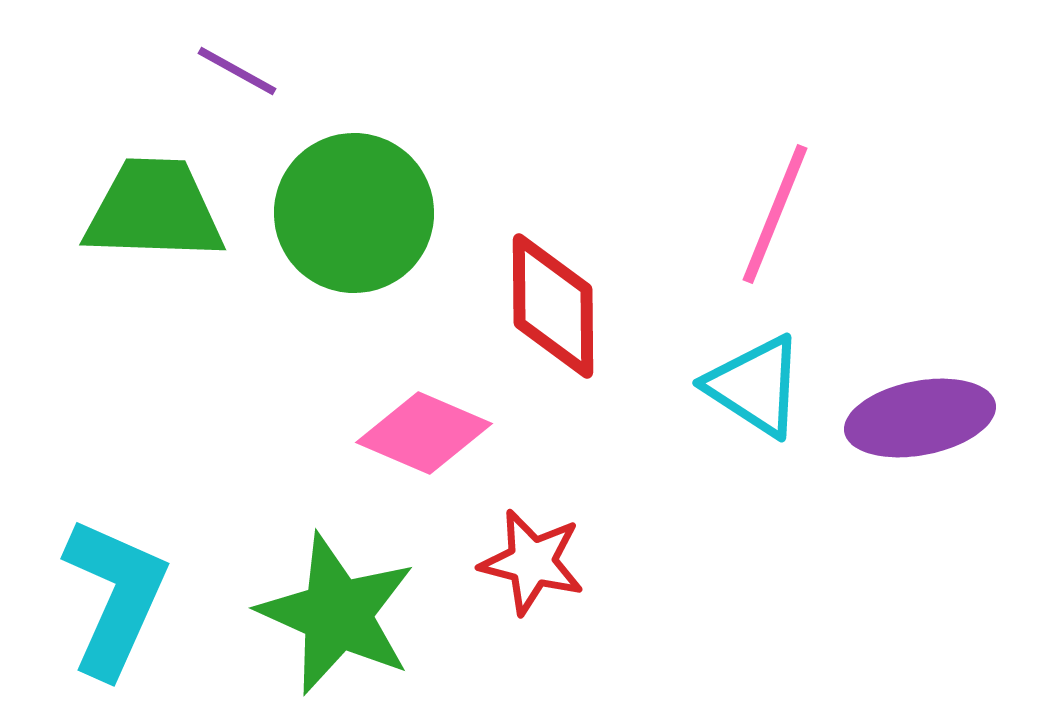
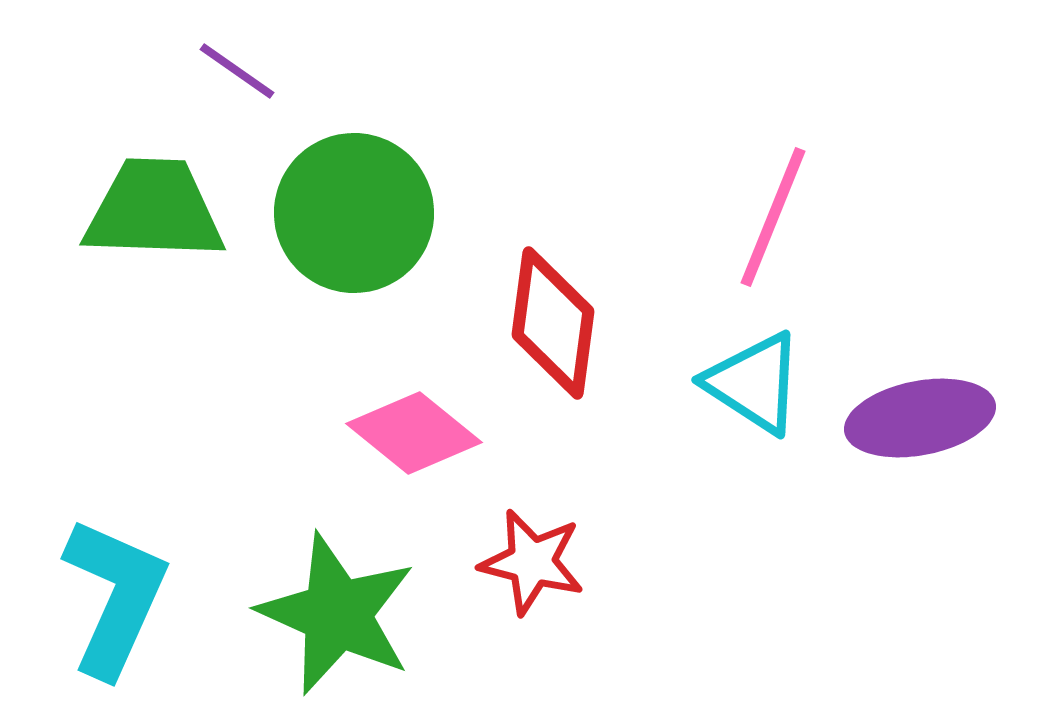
purple line: rotated 6 degrees clockwise
pink line: moved 2 px left, 3 px down
red diamond: moved 17 px down; rotated 8 degrees clockwise
cyan triangle: moved 1 px left, 3 px up
pink diamond: moved 10 px left; rotated 16 degrees clockwise
